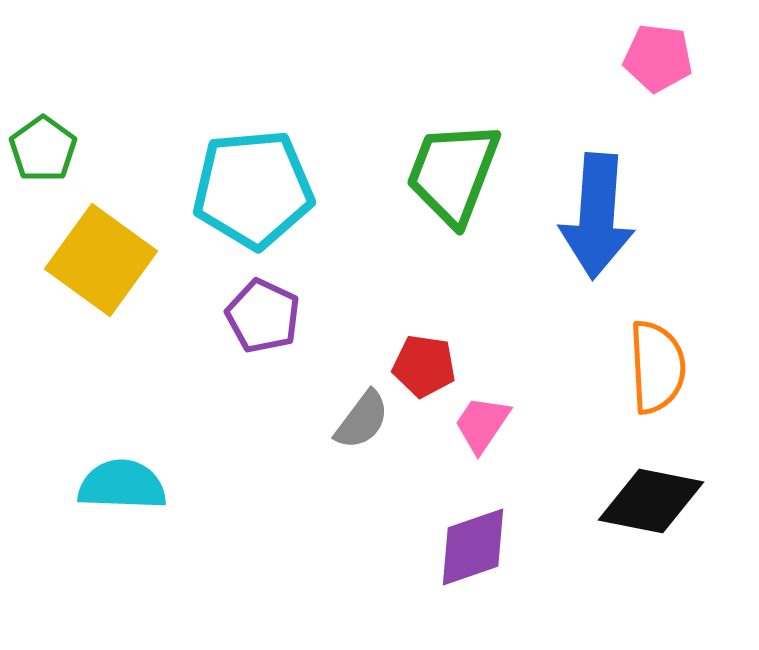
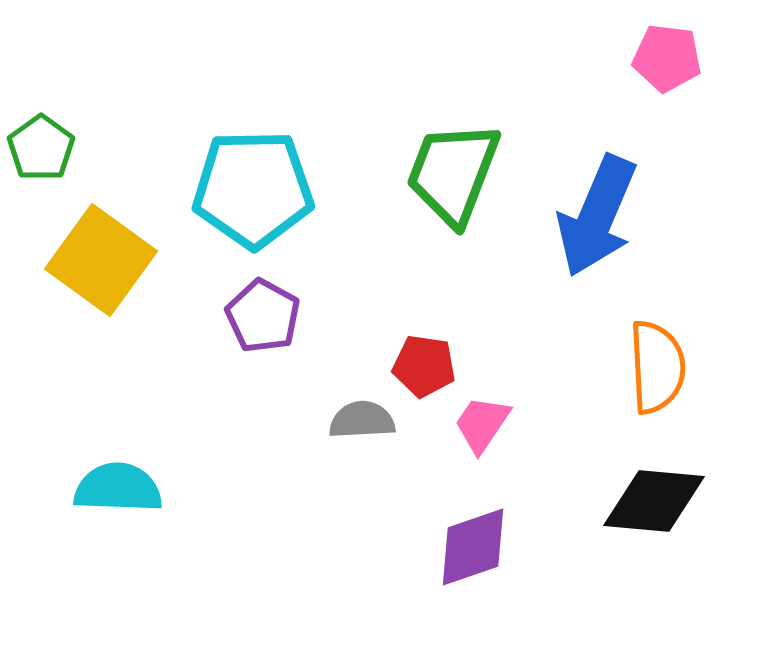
pink pentagon: moved 9 px right
green pentagon: moved 2 px left, 1 px up
cyan pentagon: rotated 4 degrees clockwise
blue arrow: rotated 19 degrees clockwise
purple pentagon: rotated 4 degrees clockwise
gray semicircle: rotated 130 degrees counterclockwise
cyan semicircle: moved 4 px left, 3 px down
black diamond: moved 3 px right; rotated 6 degrees counterclockwise
